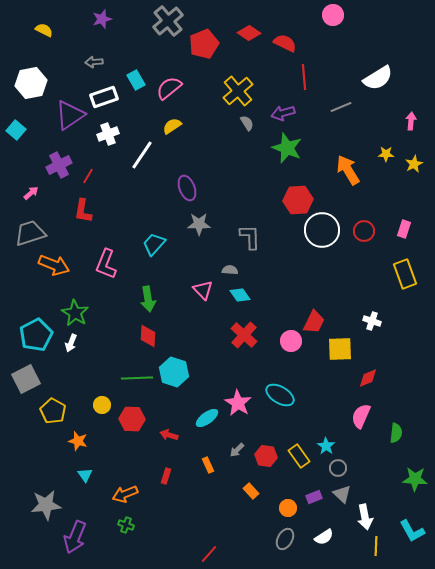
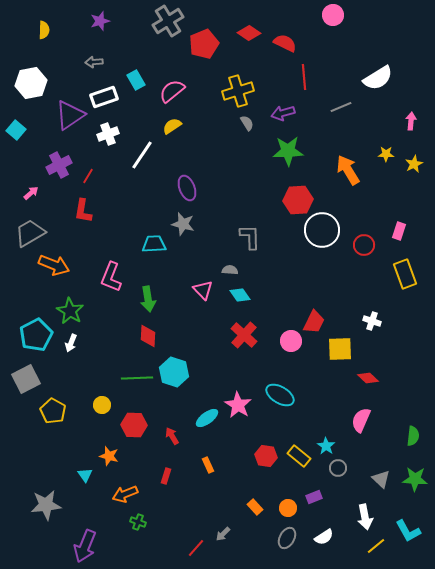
purple star at (102, 19): moved 2 px left, 2 px down
gray cross at (168, 21): rotated 8 degrees clockwise
yellow semicircle at (44, 30): rotated 66 degrees clockwise
pink semicircle at (169, 88): moved 3 px right, 3 px down
yellow cross at (238, 91): rotated 24 degrees clockwise
green star at (287, 148): moved 1 px right, 3 px down; rotated 24 degrees counterclockwise
gray star at (199, 224): moved 16 px left; rotated 15 degrees clockwise
pink rectangle at (404, 229): moved 5 px left, 2 px down
red circle at (364, 231): moved 14 px down
gray trapezoid at (30, 233): rotated 12 degrees counterclockwise
cyan trapezoid at (154, 244): rotated 45 degrees clockwise
pink L-shape at (106, 264): moved 5 px right, 13 px down
green star at (75, 313): moved 5 px left, 2 px up
red diamond at (368, 378): rotated 65 degrees clockwise
pink star at (238, 403): moved 2 px down
pink semicircle at (361, 416): moved 4 px down
red hexagon at (132, 419): moved 2 px right, 6 px down
green semicircle at (396, 433): moved 17 px right, 3 px down
red arrow at (169, 435): moved 3 px right, 1 px down; rotated 42 degrees clockwise
orange star at (78, 441): moved 31 px right, 15 px down
gray arrow at (237, 450): moved 14 px left, 84 px down
yellow rectangle at (299, 456): rotated 15 degrees counterclockwise
orange rectangle at (251, 491): moved 4 px right, 16 px down
gray triangle at (342, 494): moved 39 px right, 15 px up
green cross at (126, 525): moved 12 px right, 3 px up
cyan L-shape at (412, 531): moved 4 px left
purple arrow at (75, 537): moved 10 px right, 9 px down
gray ellipse at (285, 539): moved 2 px right, 1 px up
yellow line at (376, 546): rotated 48 degrees clockwise
red line at (209, 554): moved 13 px left, 6 px up
